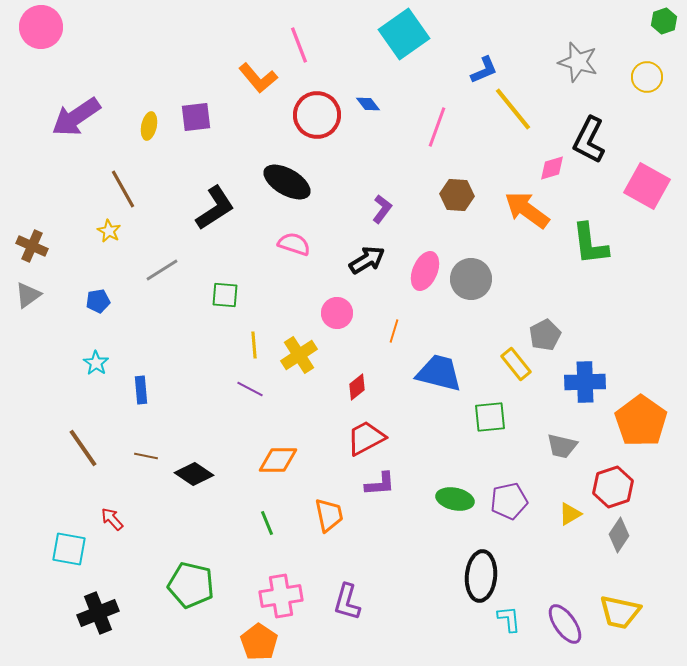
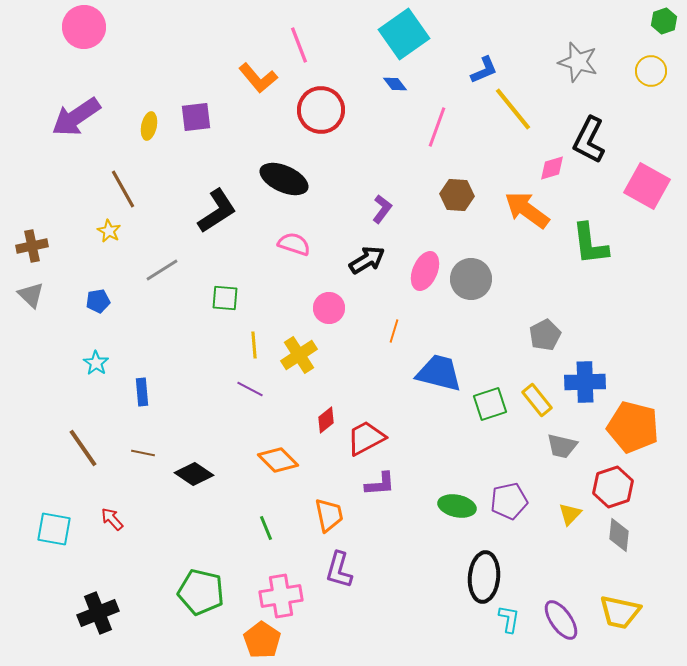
pink circle at (41, 27): moved 43 px right
yellow circle at (647, 77): moved 4 px right, 6 px up
blue diamond at (368, 104): moved 27 px right, 20 px up
red circle at (317, 115): moved 4 px right, 5 px up
black ellipse at (287, 182): moved 3 px left, 3 px up; rotated 6 degrees counterclockwise
black L-shape at (215, 208): moved 2 px right, 3 px down
brown cross at (32, 246): rotated 36 degrees counterclockwise
gray triangle at (28, 295): moved 3 px right; rotated 40 degrees counterclockwise
green square at (225, 295): moved 3 px down
pink circle at (337, 313): moved 8 px left, 5 px up
yellow rectangle at (516, 364): moved 21 px right, 36 px down
red diamond at (357, 387): moved 31 px left, 33 px down
blue rectangle at (141, 390): moved 1 px right, 2 px down
green square at (490, 417): moved 13 px up; rotated 12 degrees counterclockwise
orange pentagon at (641, 421): moved 8 px left, 6 px down; rotated 21 degrees counterclockwise
brown line at (146, 456): moved 3 px left, 3 px up
orange diamond at (278, 460): rotated 45 degrees clockwise
green ellipse at (455, 499): moved 2 px right, 7 px down
yellow triangle at (570, 514): rotated 15 degrees counterclockwise
green line at (267, 523): moved 1 px left, 5 px down
gray diamond at (619, 535): rotated 28 degrees counterclockwise
cyan square at (69, 549): moved 15 px left, 20 px up
black ellipse at (481, 576): moved 3 px right, 1 px down
green pentagon at (191, 585): moved 10 px right, 7 px down
purple L-shape at (347, 602): moved 8 px left, 32 px up
cyan L-shape at (509, 619): rotated 16 degrees clockwise
purple ellipse at (565, 624): moved 4 px left, 4 px up
orange pentagon at (259, 642): moved 3 px right, 2 px up
